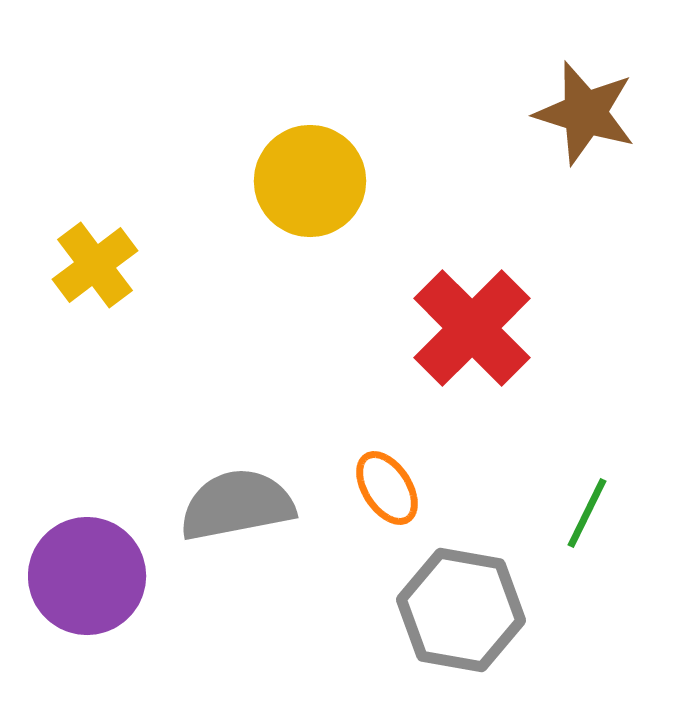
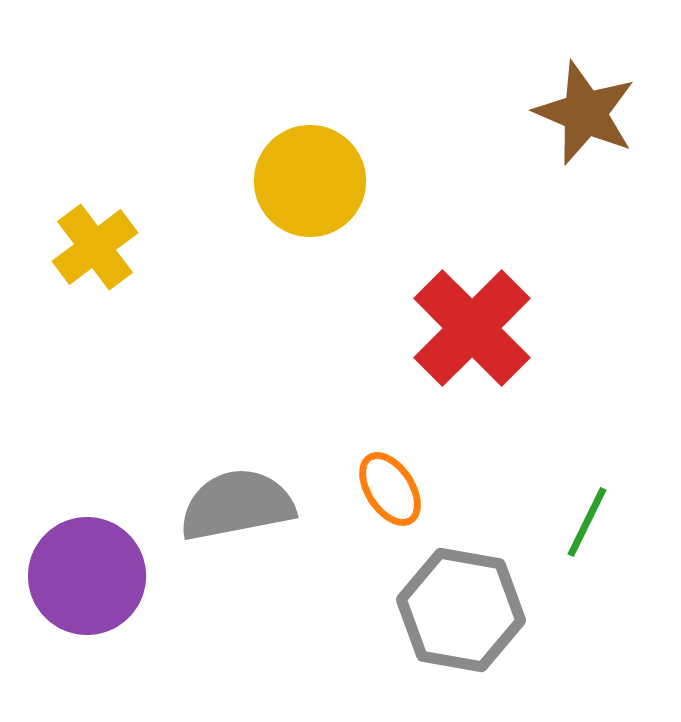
brown star: rotated 6 degrees clockwise
yellow cross: moved 18 px up
orange ellipse: moved 3 px right, 1 px down
green line: moved 9 px down
